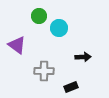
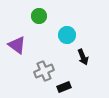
cyan circle: moved 8 px right, 7 px down
black arrow: rotated 70 degrees clockwise
gray cross: rotated 24 degrees counterclockwise
black rectangle: moved 7 px left
